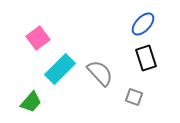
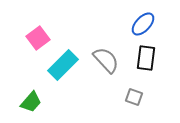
black rectangle: rotated 25 degrees clockwise
cyan rectangle: moved 3 px right, 4 px up
gray semicircle: moved 6 px right, 13 px up
